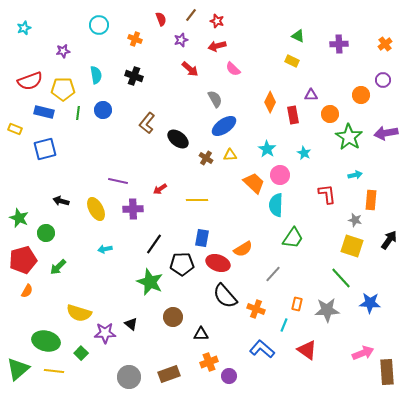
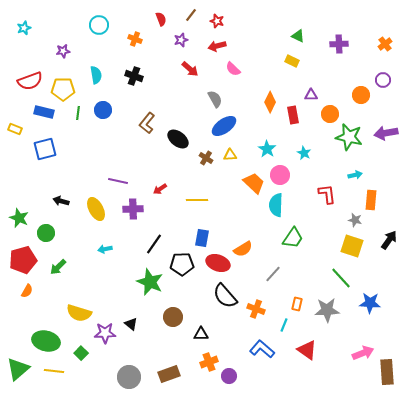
green star at (349, 137): rotated 20 degrees counterclockwise
